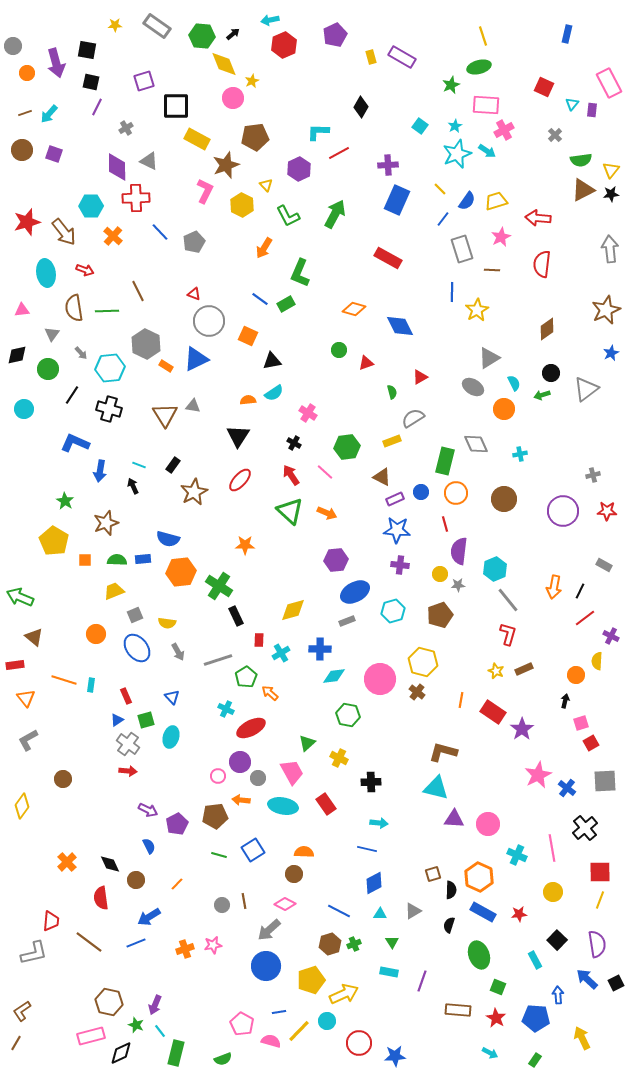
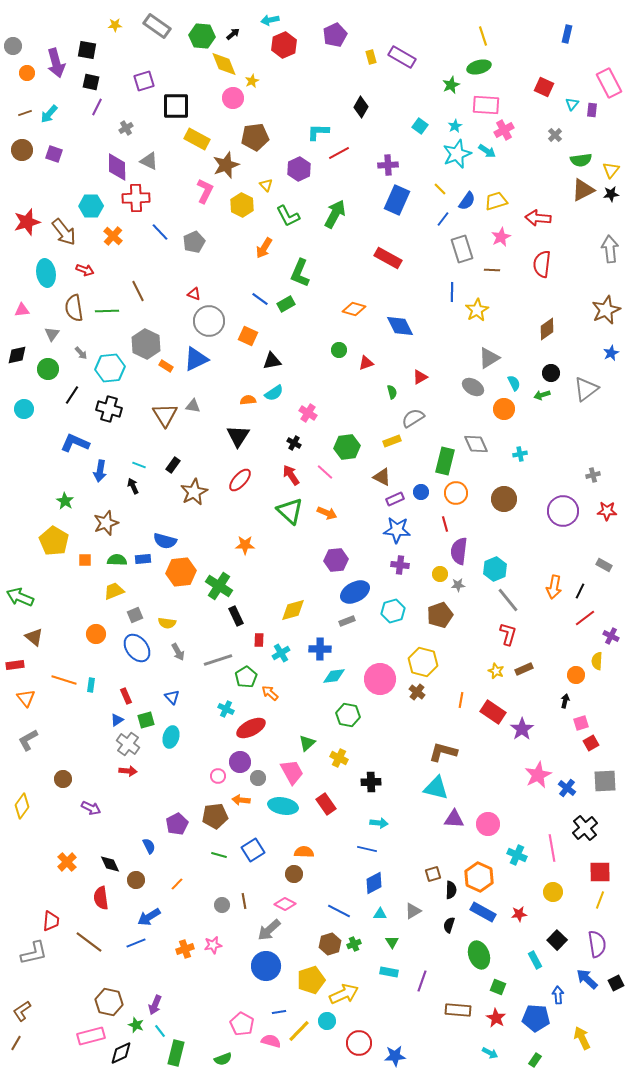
blue semicircle at (168, 539): moved 3 px left, 2 px down
purple arrow at (148, 810): moved 57 px left, 2 px up
